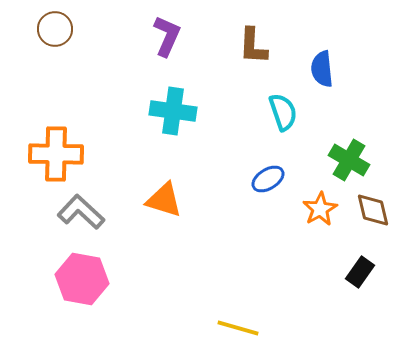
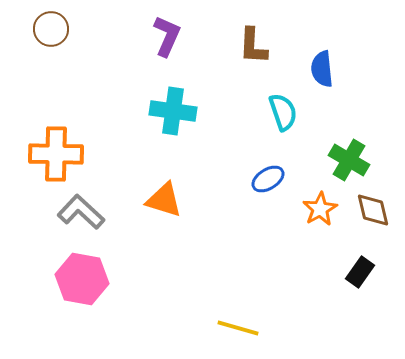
brown circle: moved 4 px left
